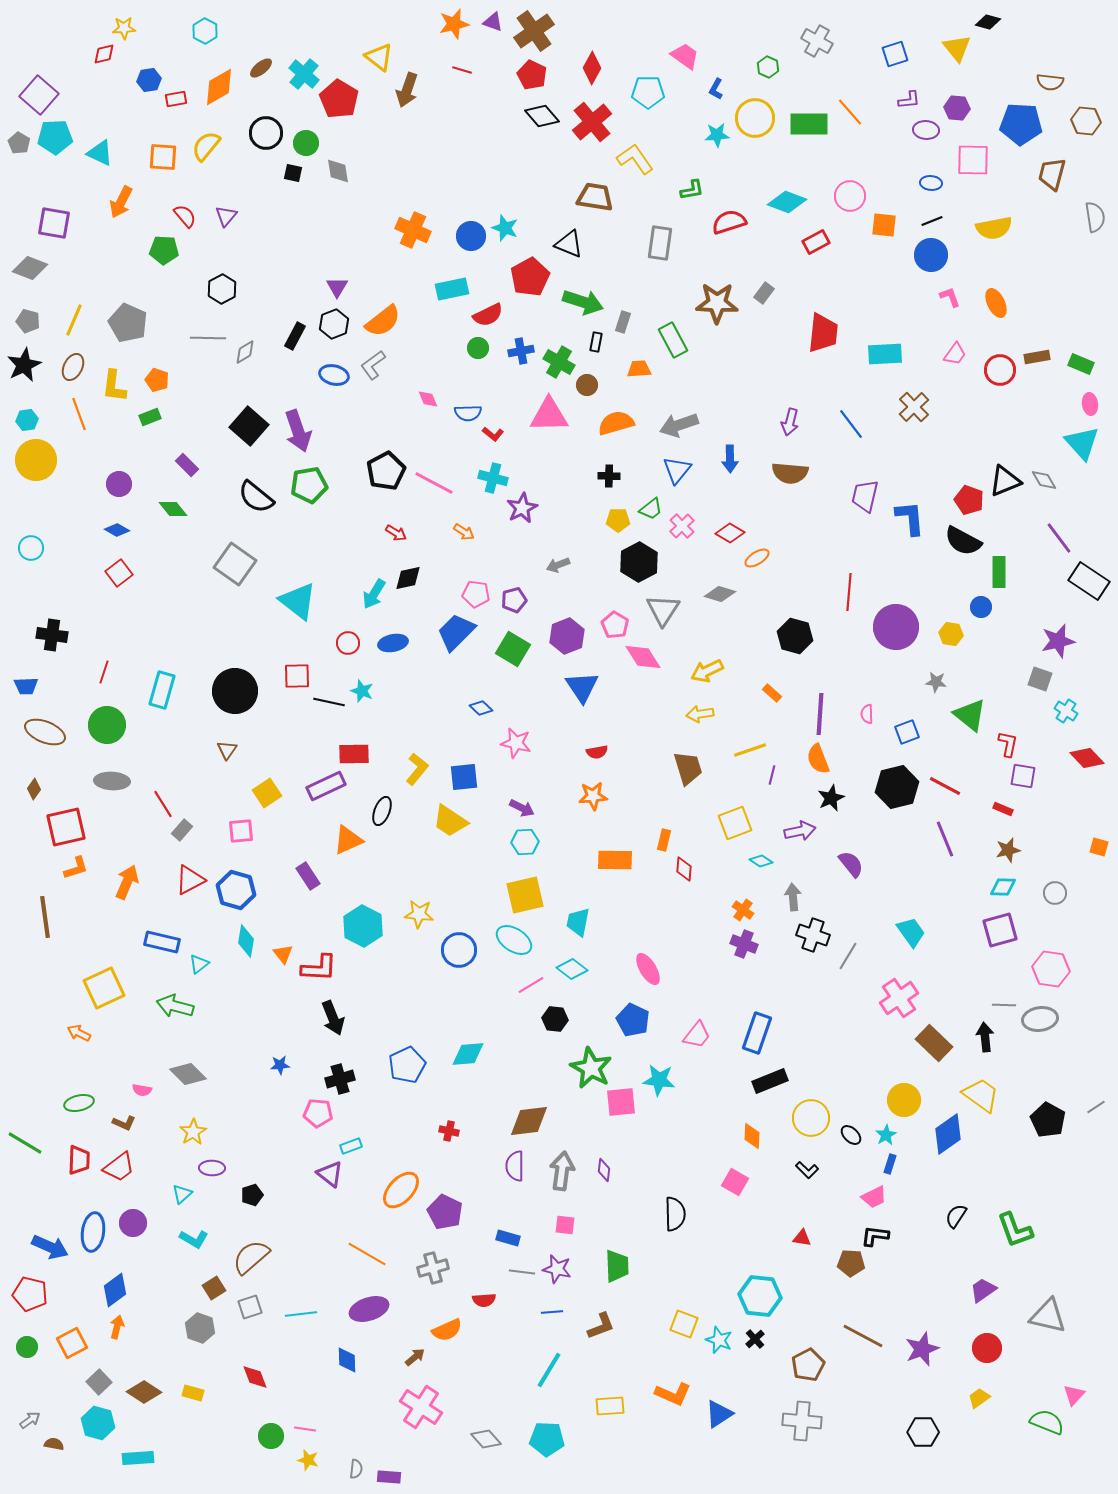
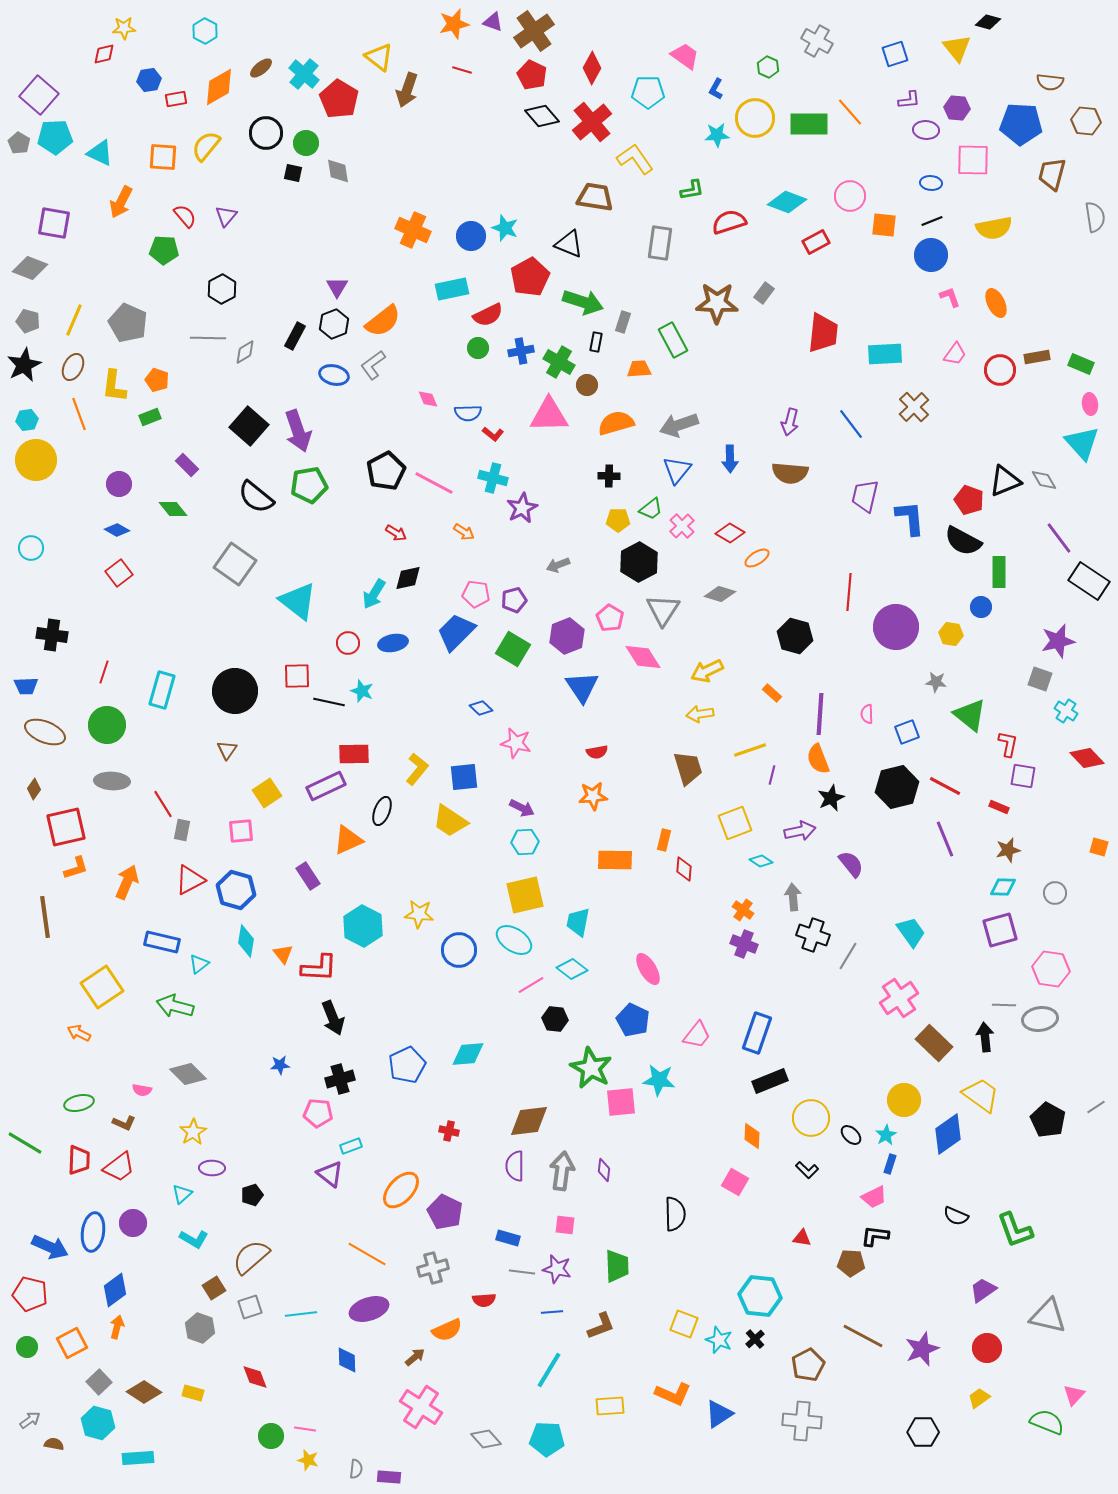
pink pentagon at (615, 625): moved 5 px left, 7 px up
red rectangle at (1003, 809): moved 4 px left, 2 px up
gray rectangle at (182, 830): rotated 30 degrees counterclockwise
yellow square at (104, 988): moved 2 px left, 1 px up; rotated 9 degrees counterclockwise
black semicircle at (956, 1216): rotated 100 degrees counterclockwise
